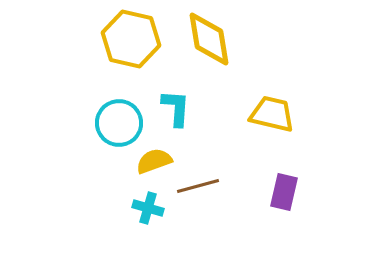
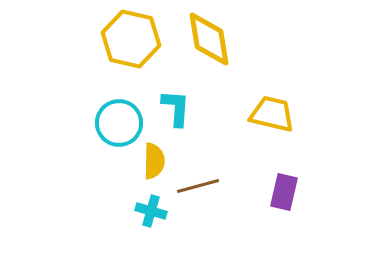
yellow semicircle: rotated 111 degrees clockwise
cyan cross: moved 3 px right, 3 px down
